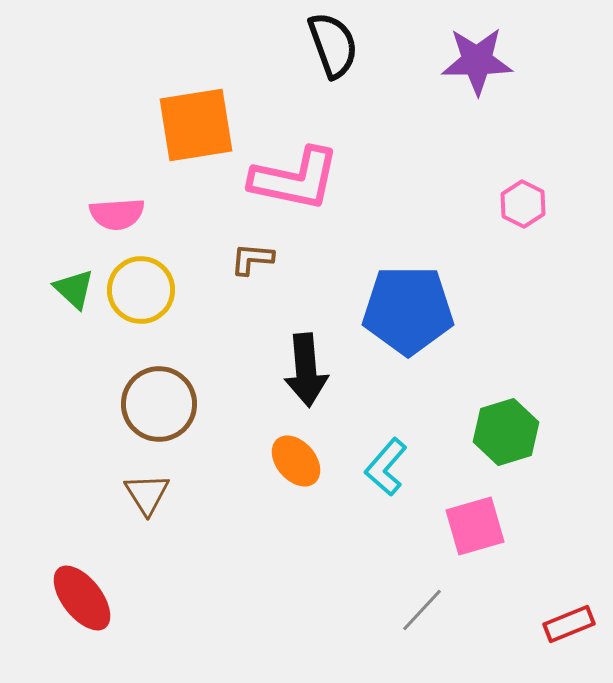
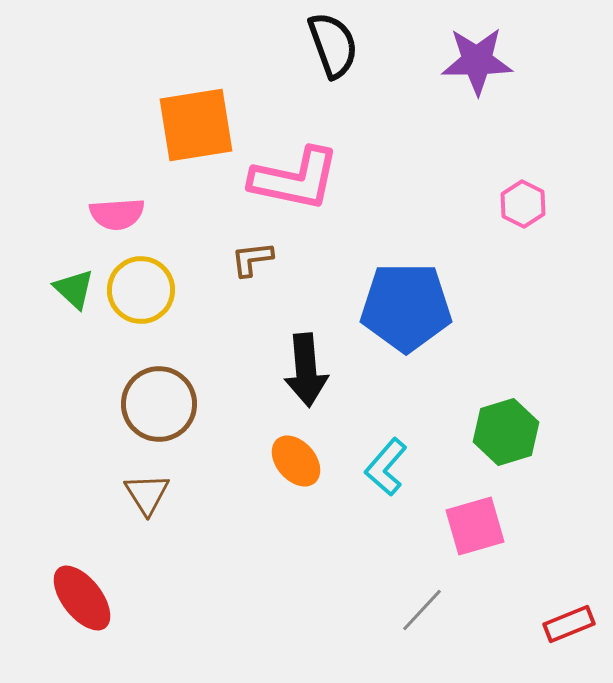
brown L-shape: rotated 12 degrees counterclockwise
blue pentagon: moved 2 px left, 3 px up
